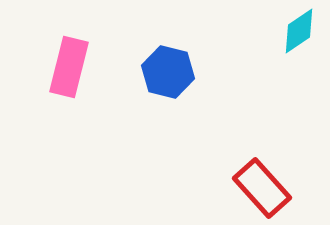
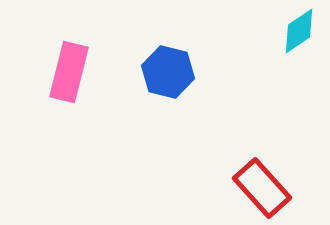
pink rectangle: moved 5 px down
